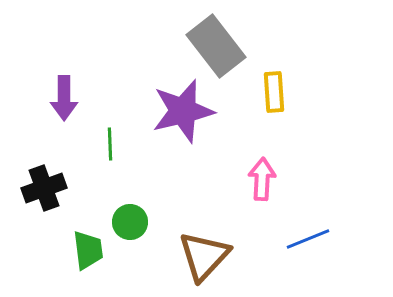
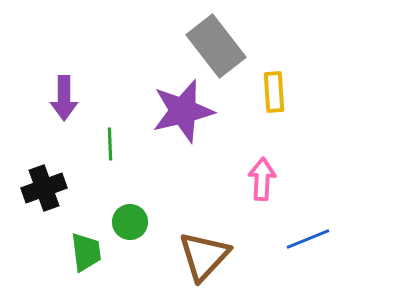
green trapezoid: moved 2 px left, 2 px down
